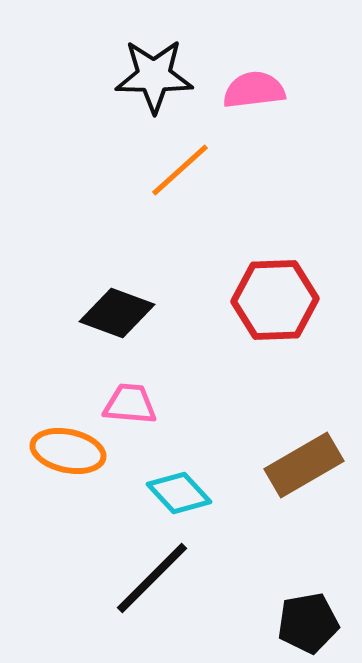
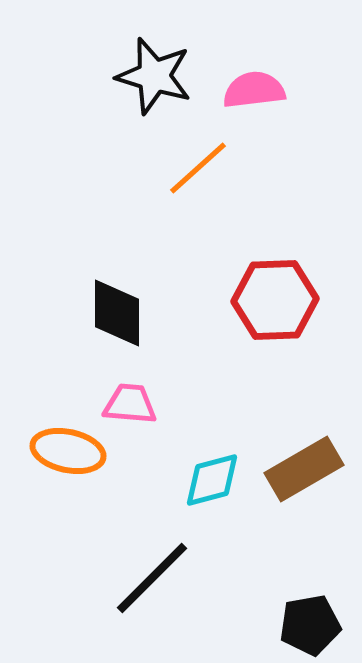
black star: rotated 16 degrees clockwise
orange line: moved 18 px right, 2 px up
black diamond: rotated 70 degrees clockwise
brown rectangle: moved 4 px down
cyan diamond: moved 33 px right, 13 px up; rotated 62 degrees counterclockwise
black pentagon: moved 2 px right, 2 px down
